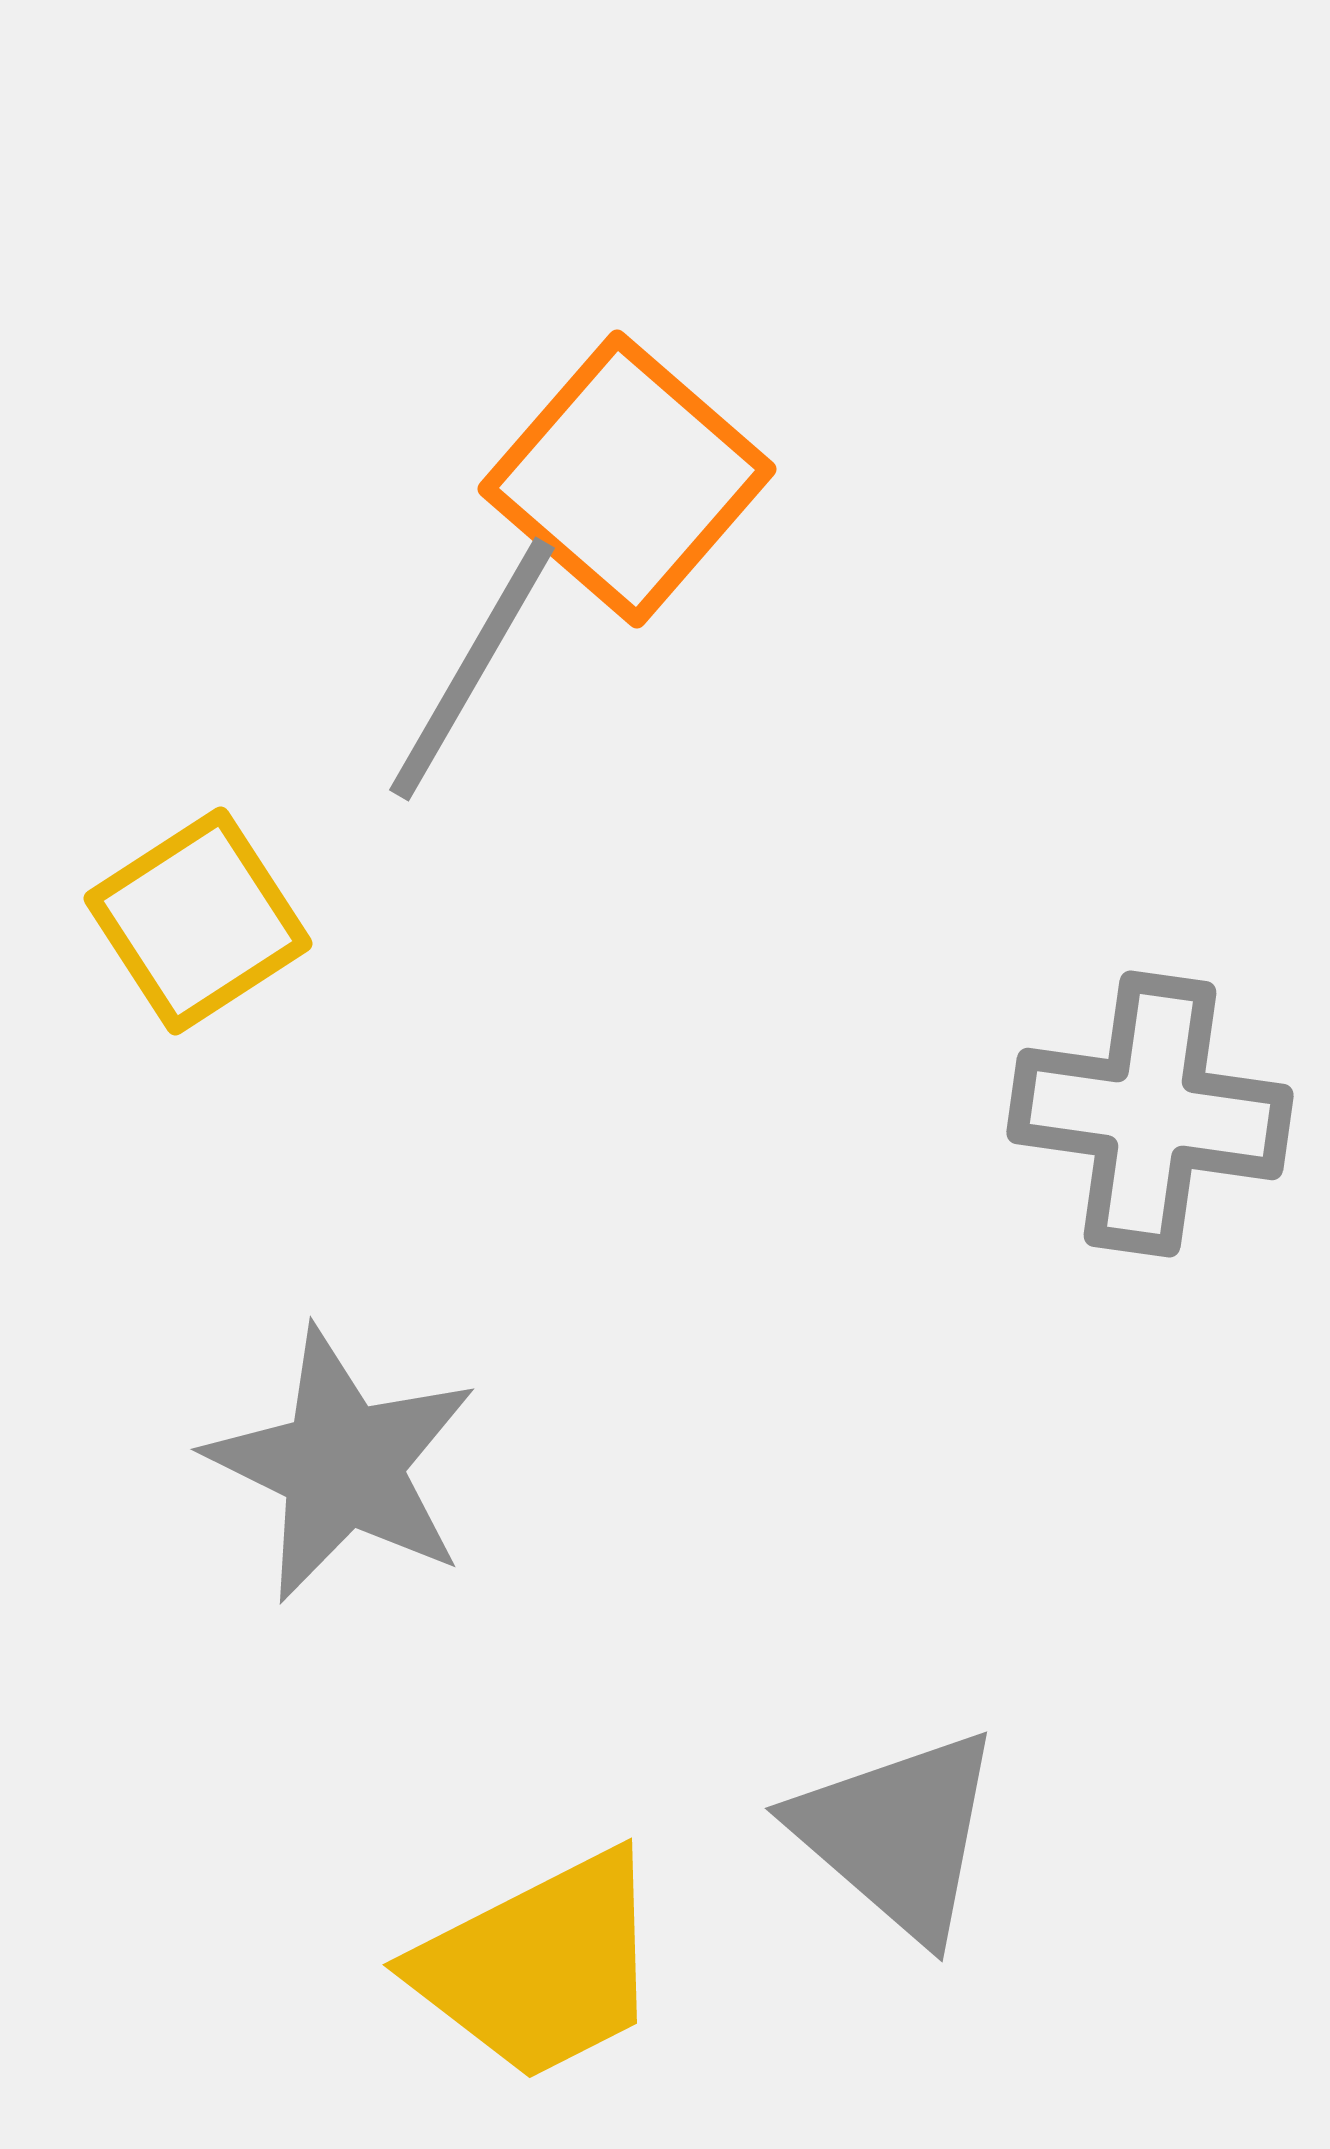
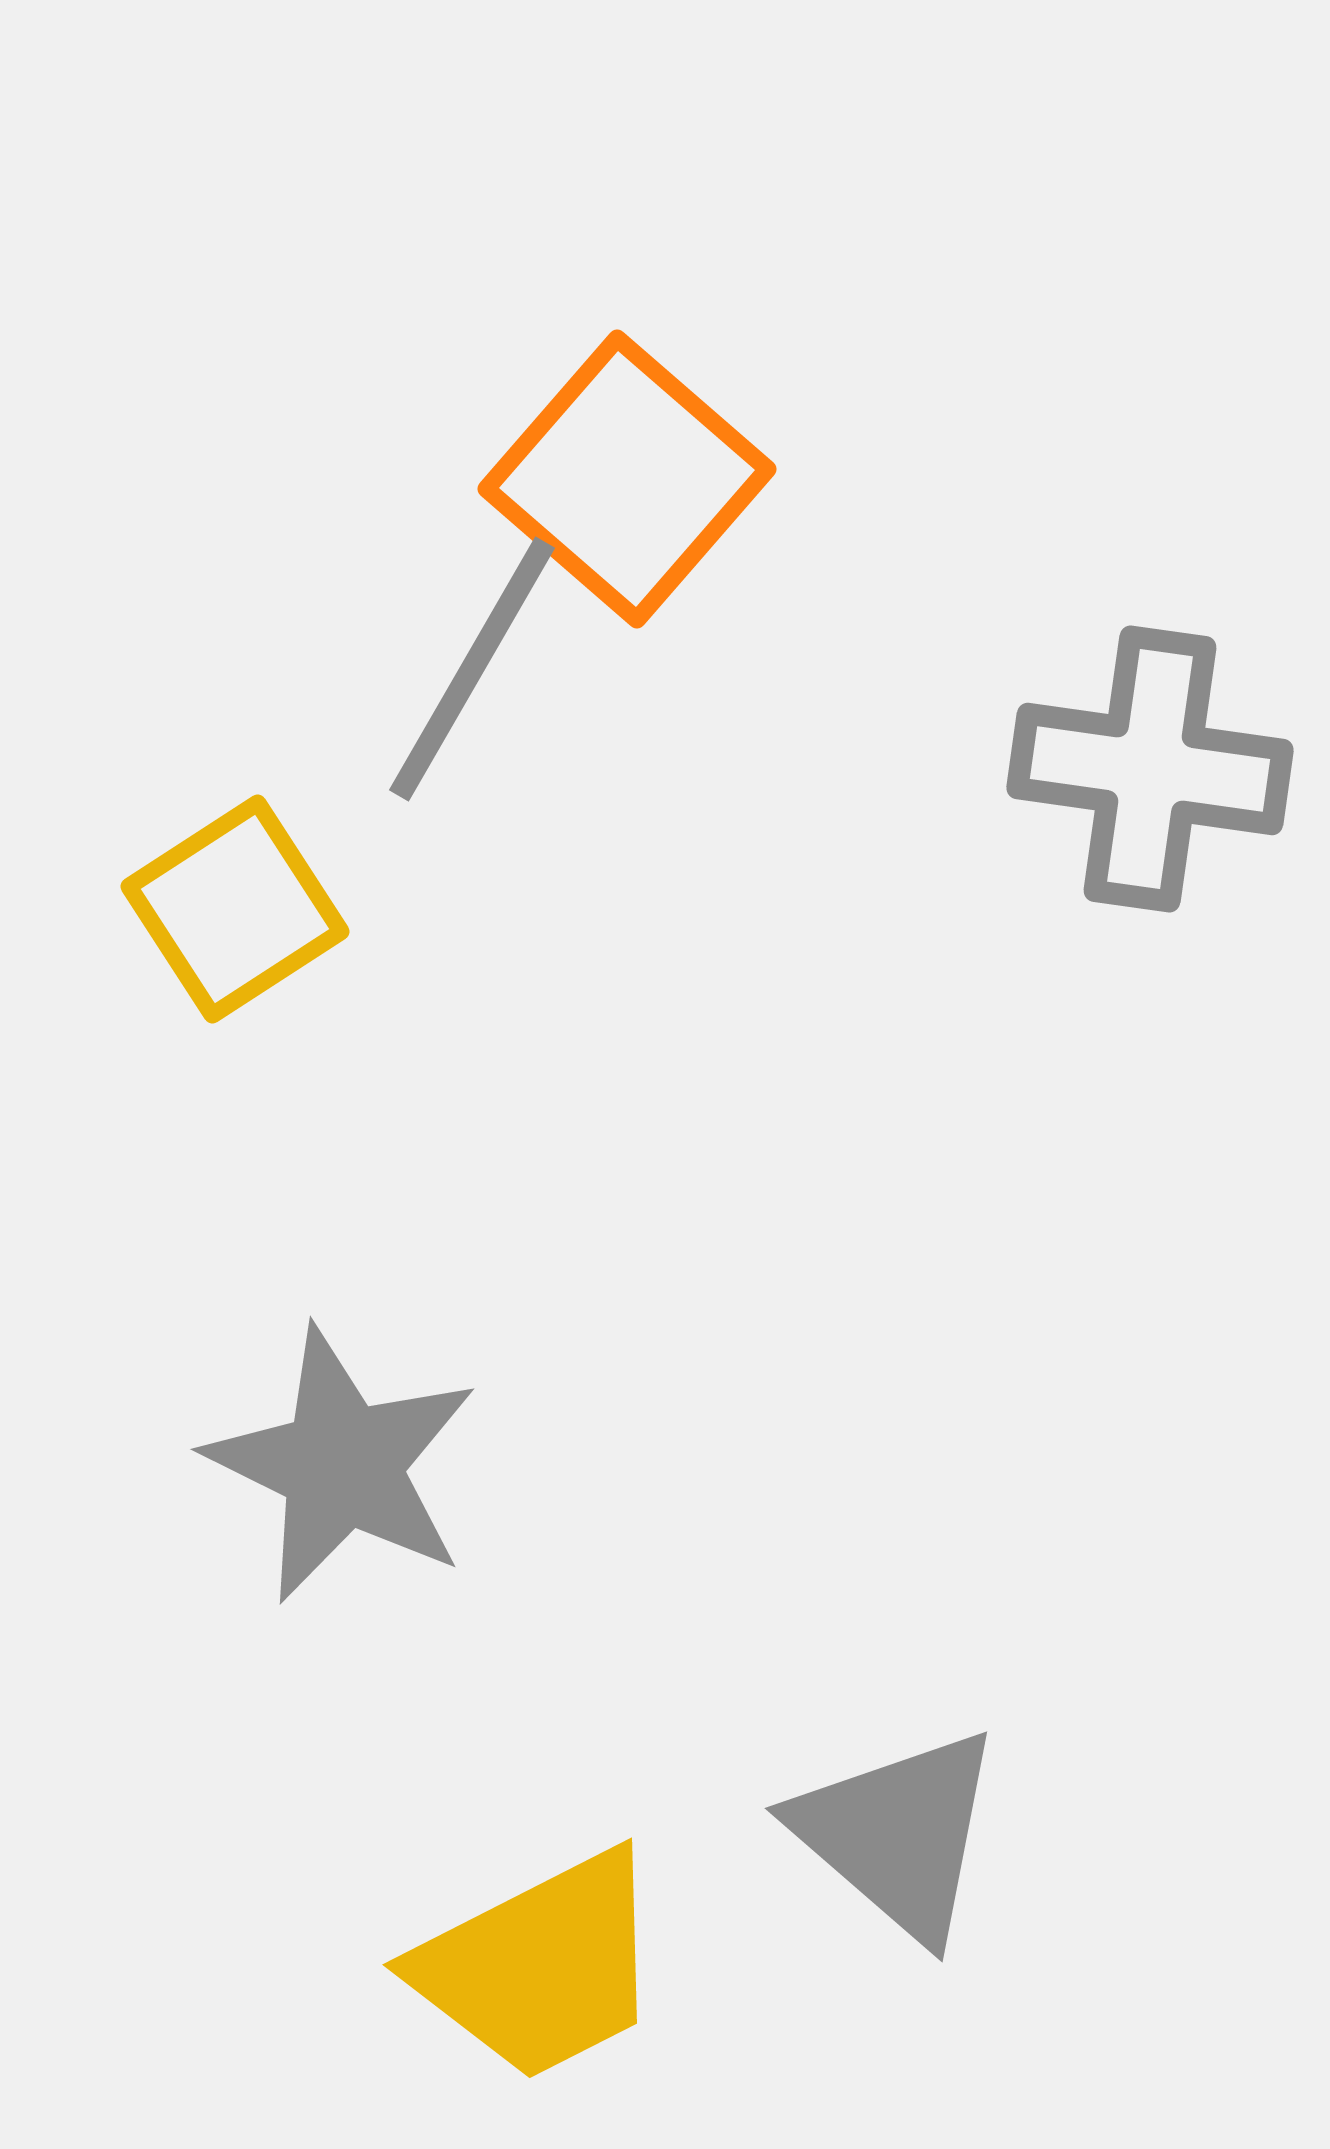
yellow square: moved 37 px right, 12 px up
gray cross: moved 345 px up
